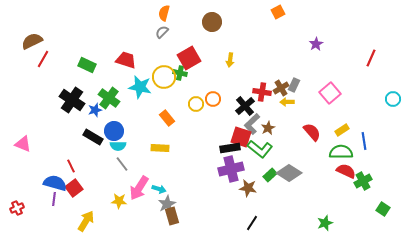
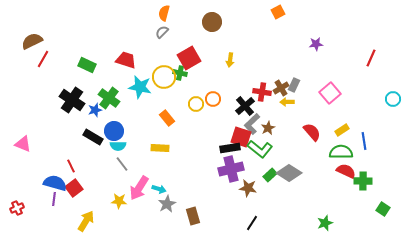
purple star at (316, 44): rotated 24 degrees clockwise
green cross at (363, 181): rotated 30 degrees clockwise
brown rectangle at (172, 216): moved 21 px right
